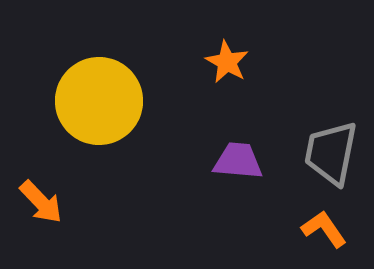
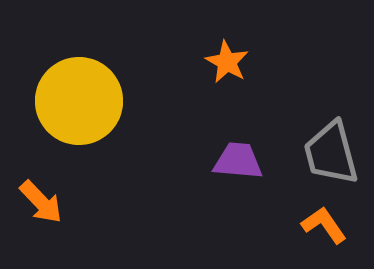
yellow circle: moved 20 px left
gray trapezoid: rotated 26 degrees counterclockwise
orange L-shape: moved 4 px up
